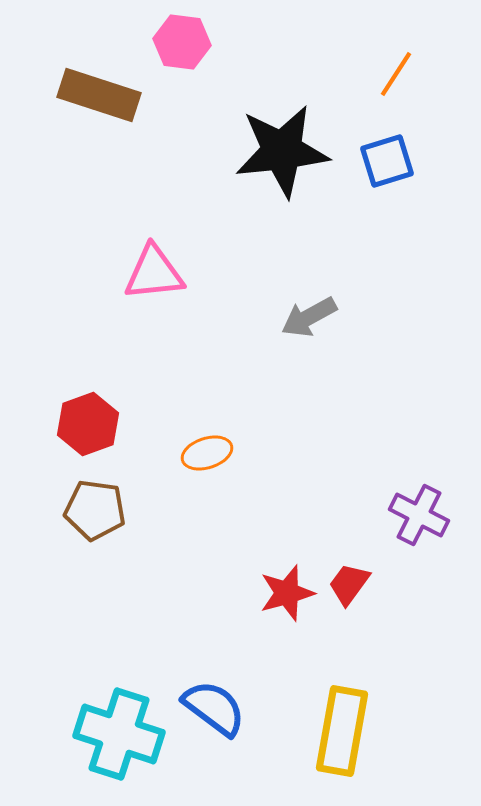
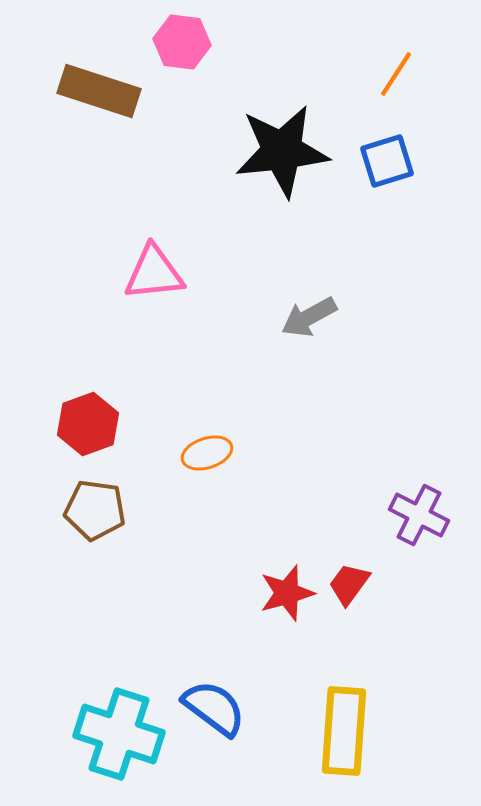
brown rectangle: moved 4 px up
yellow rectangle: moved 2 px right; rotated 6 degrees counterclockwise
